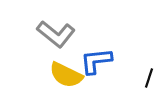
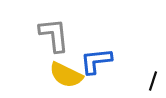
gray L-shape: moved 2 px left, 1 px down; rotated 135 degrees counterclockwise
black line: moved 4 px right, 3 px down
